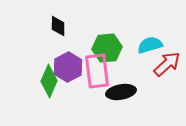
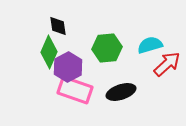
black diamond: rotated 10 degrees counterclockwise
pink rectangle: moved 22 px left, 19 px down; rotated 64 degrees counterclockwise
green diamond: moved 29 px up
black ellipse: rotated 8 degrees counterclockwise
